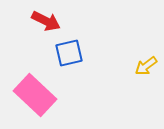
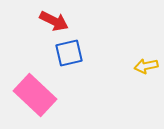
red arrow: moved 8 px right
yellow arrow: rotated 25 degrees clockwise
